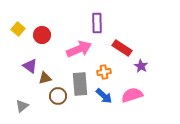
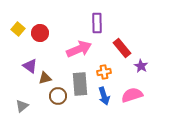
red circle: moved 2 px left, 2 px up
red rectangle: rotated 18 degrees clockwise
blue arrow: rotated 30 degrees clockwise
